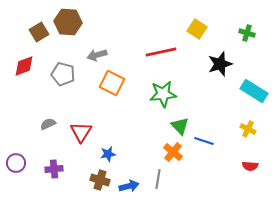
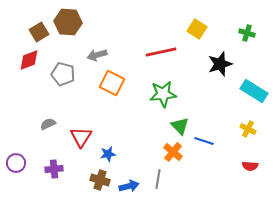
red diamond: moved 5 px right, 6 px up
red triangle: moved 5 px down
